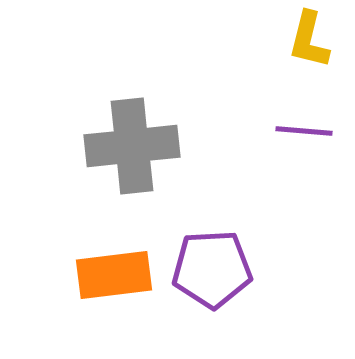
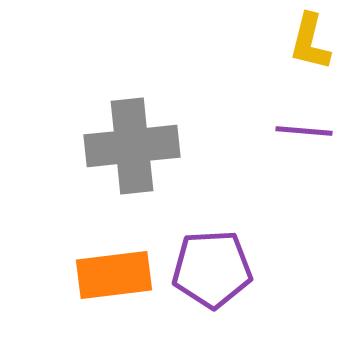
yellow L-shape: moved 1 px right, 2 px down
